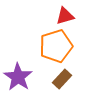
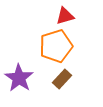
purple star: moved 1 px right, 1 px down
